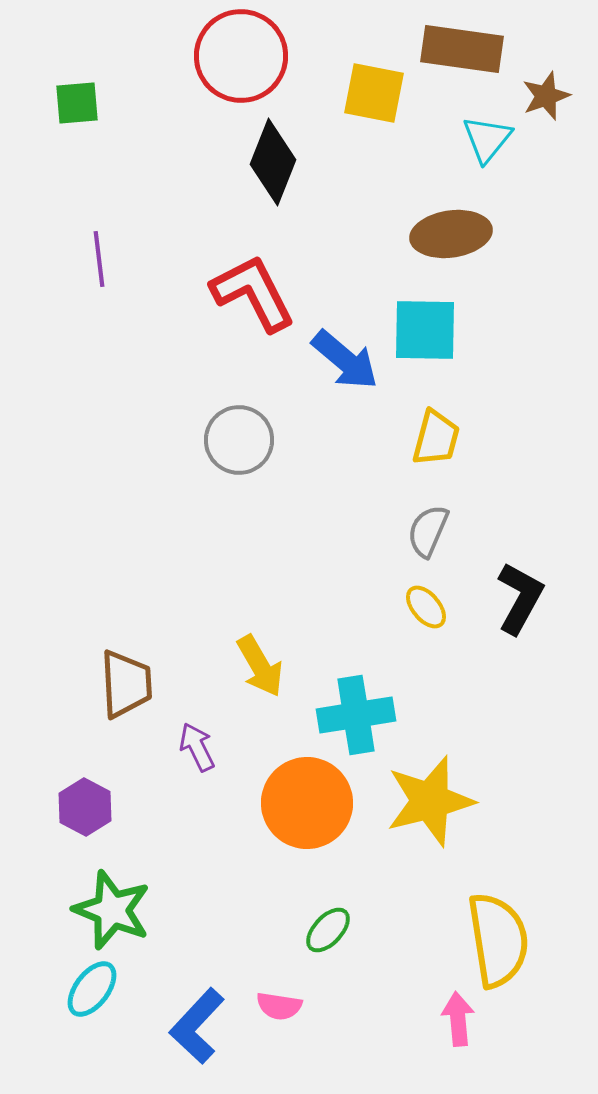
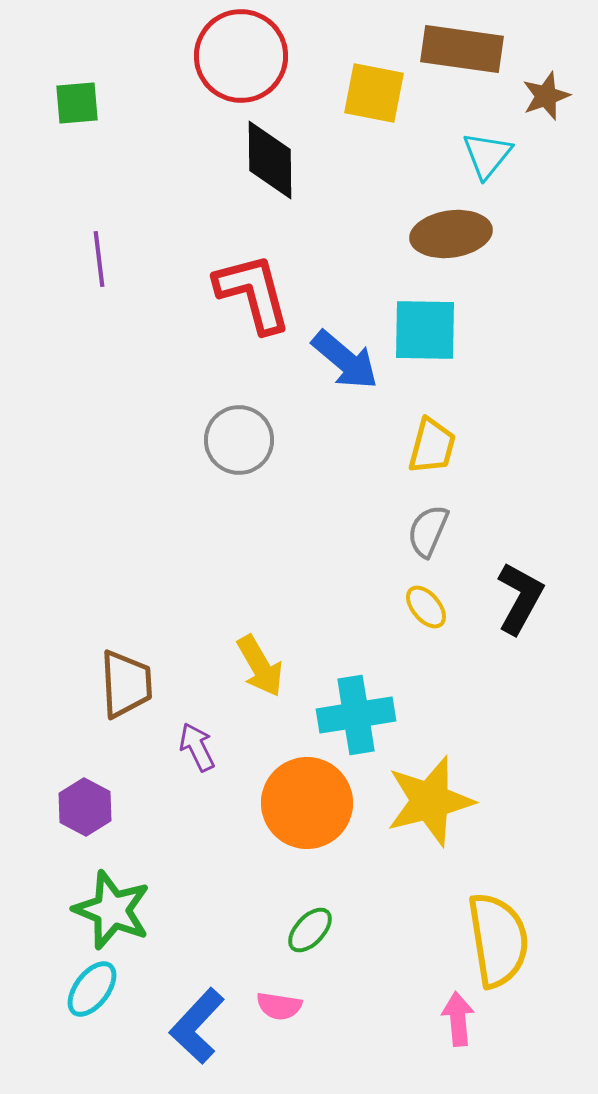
cyan triangle: moved 16 px down
black diamond: moved 3 px left, 2 px up; rotated 22 degrees counterclockwise
red L-shape: rotated 12 degrees clockwise
yellow trapezoid: moved 4 px left, 8 px down
green ellipse: moved 18 px left
